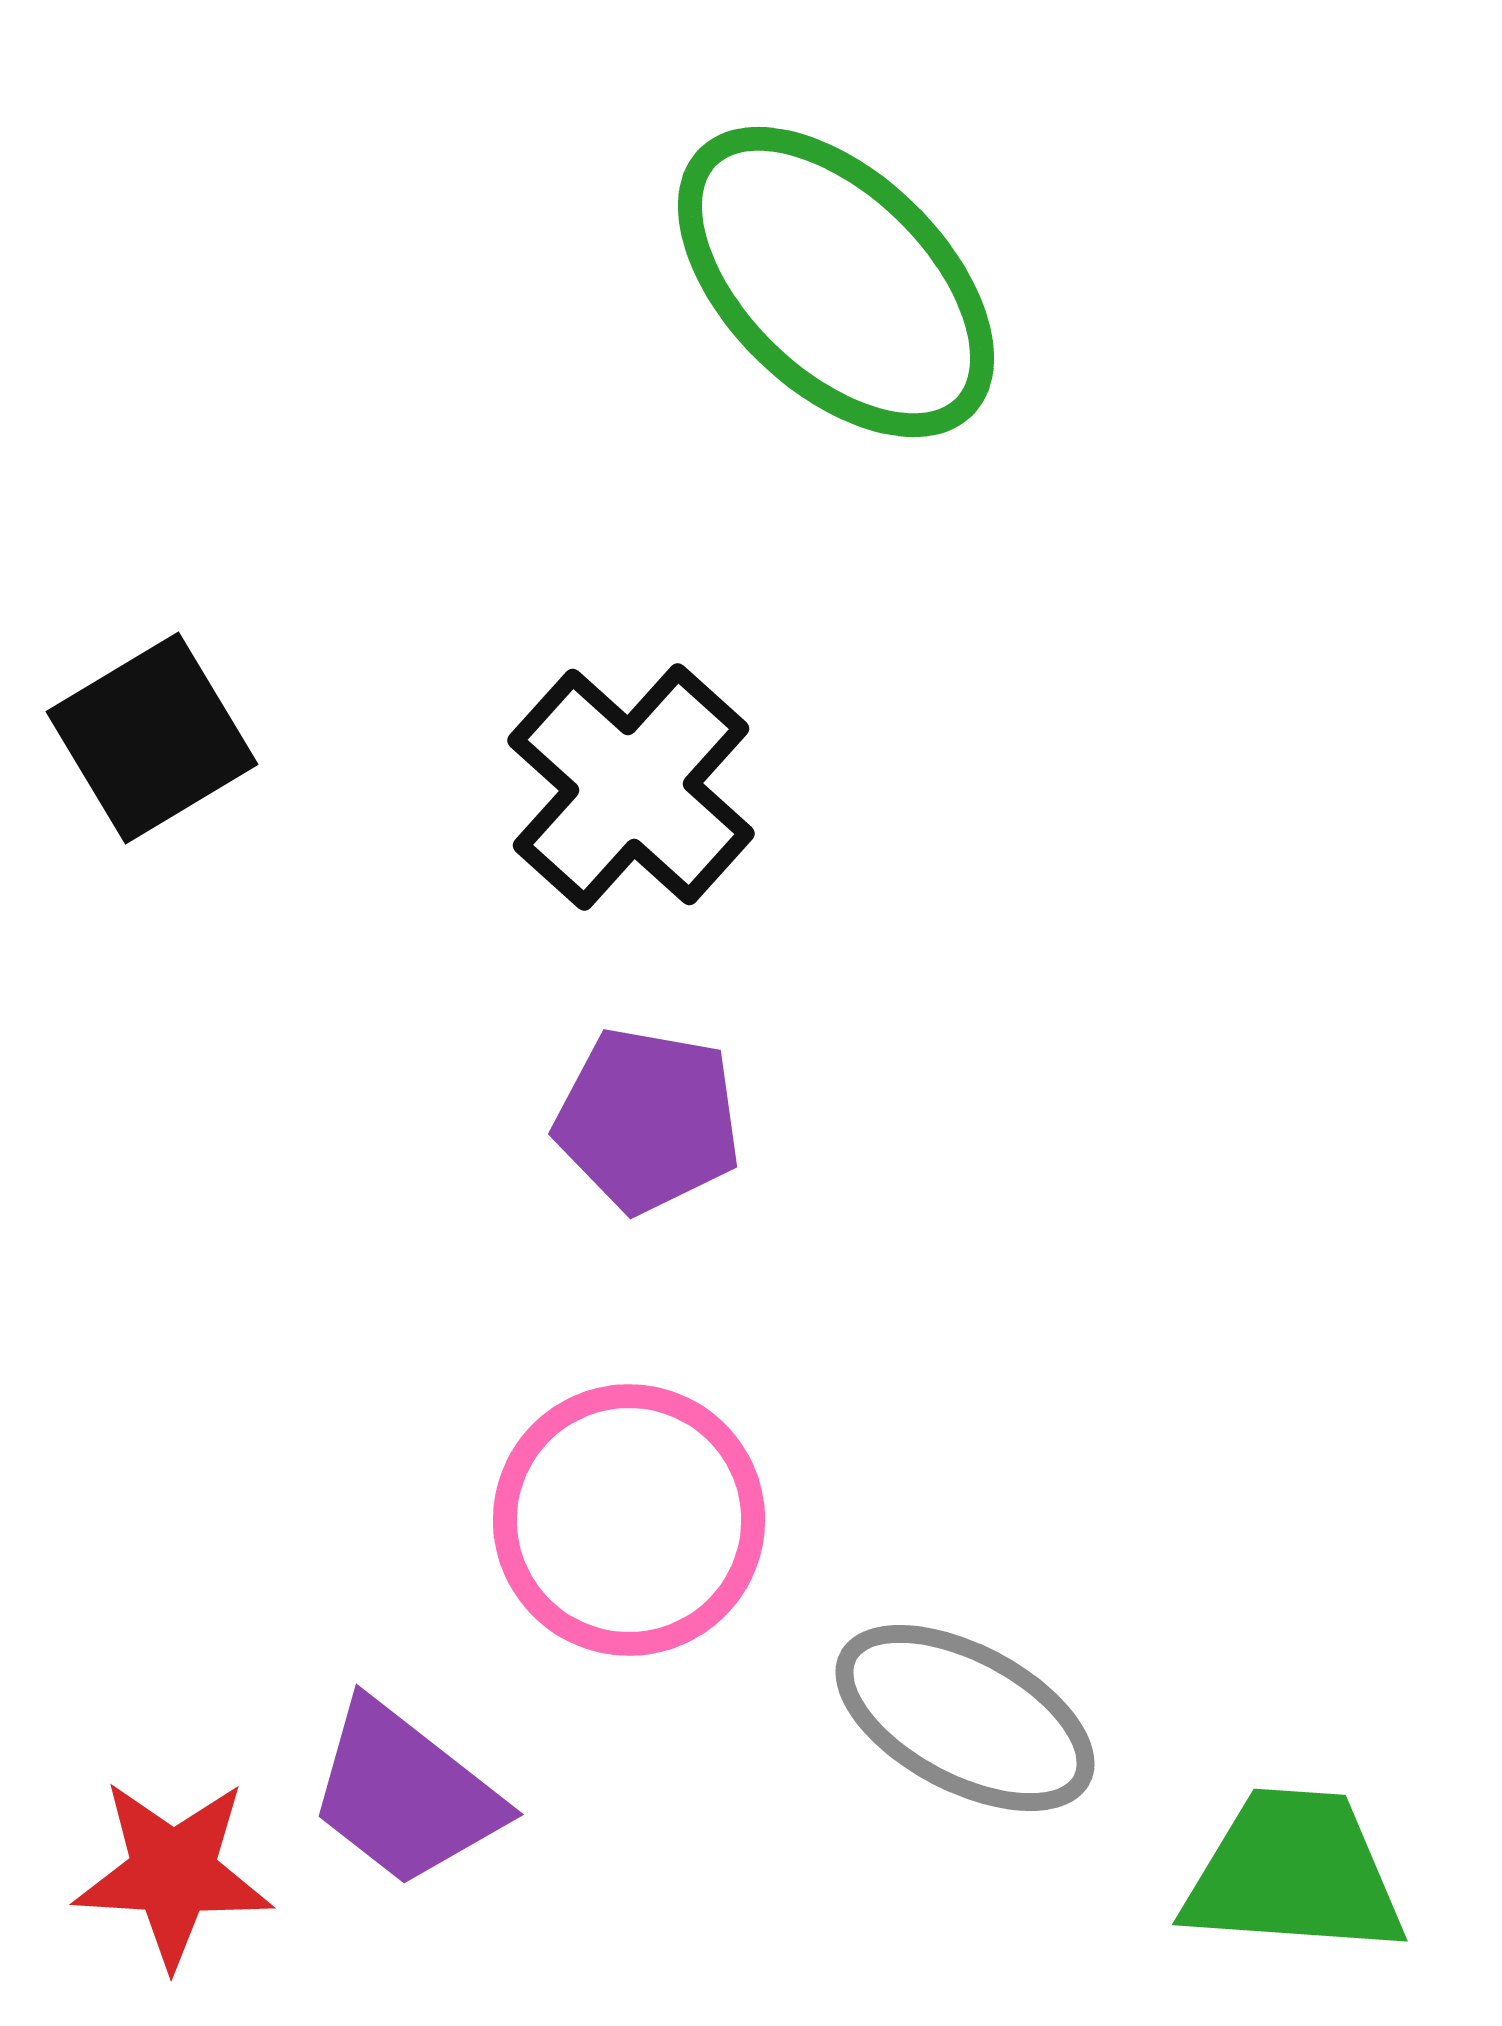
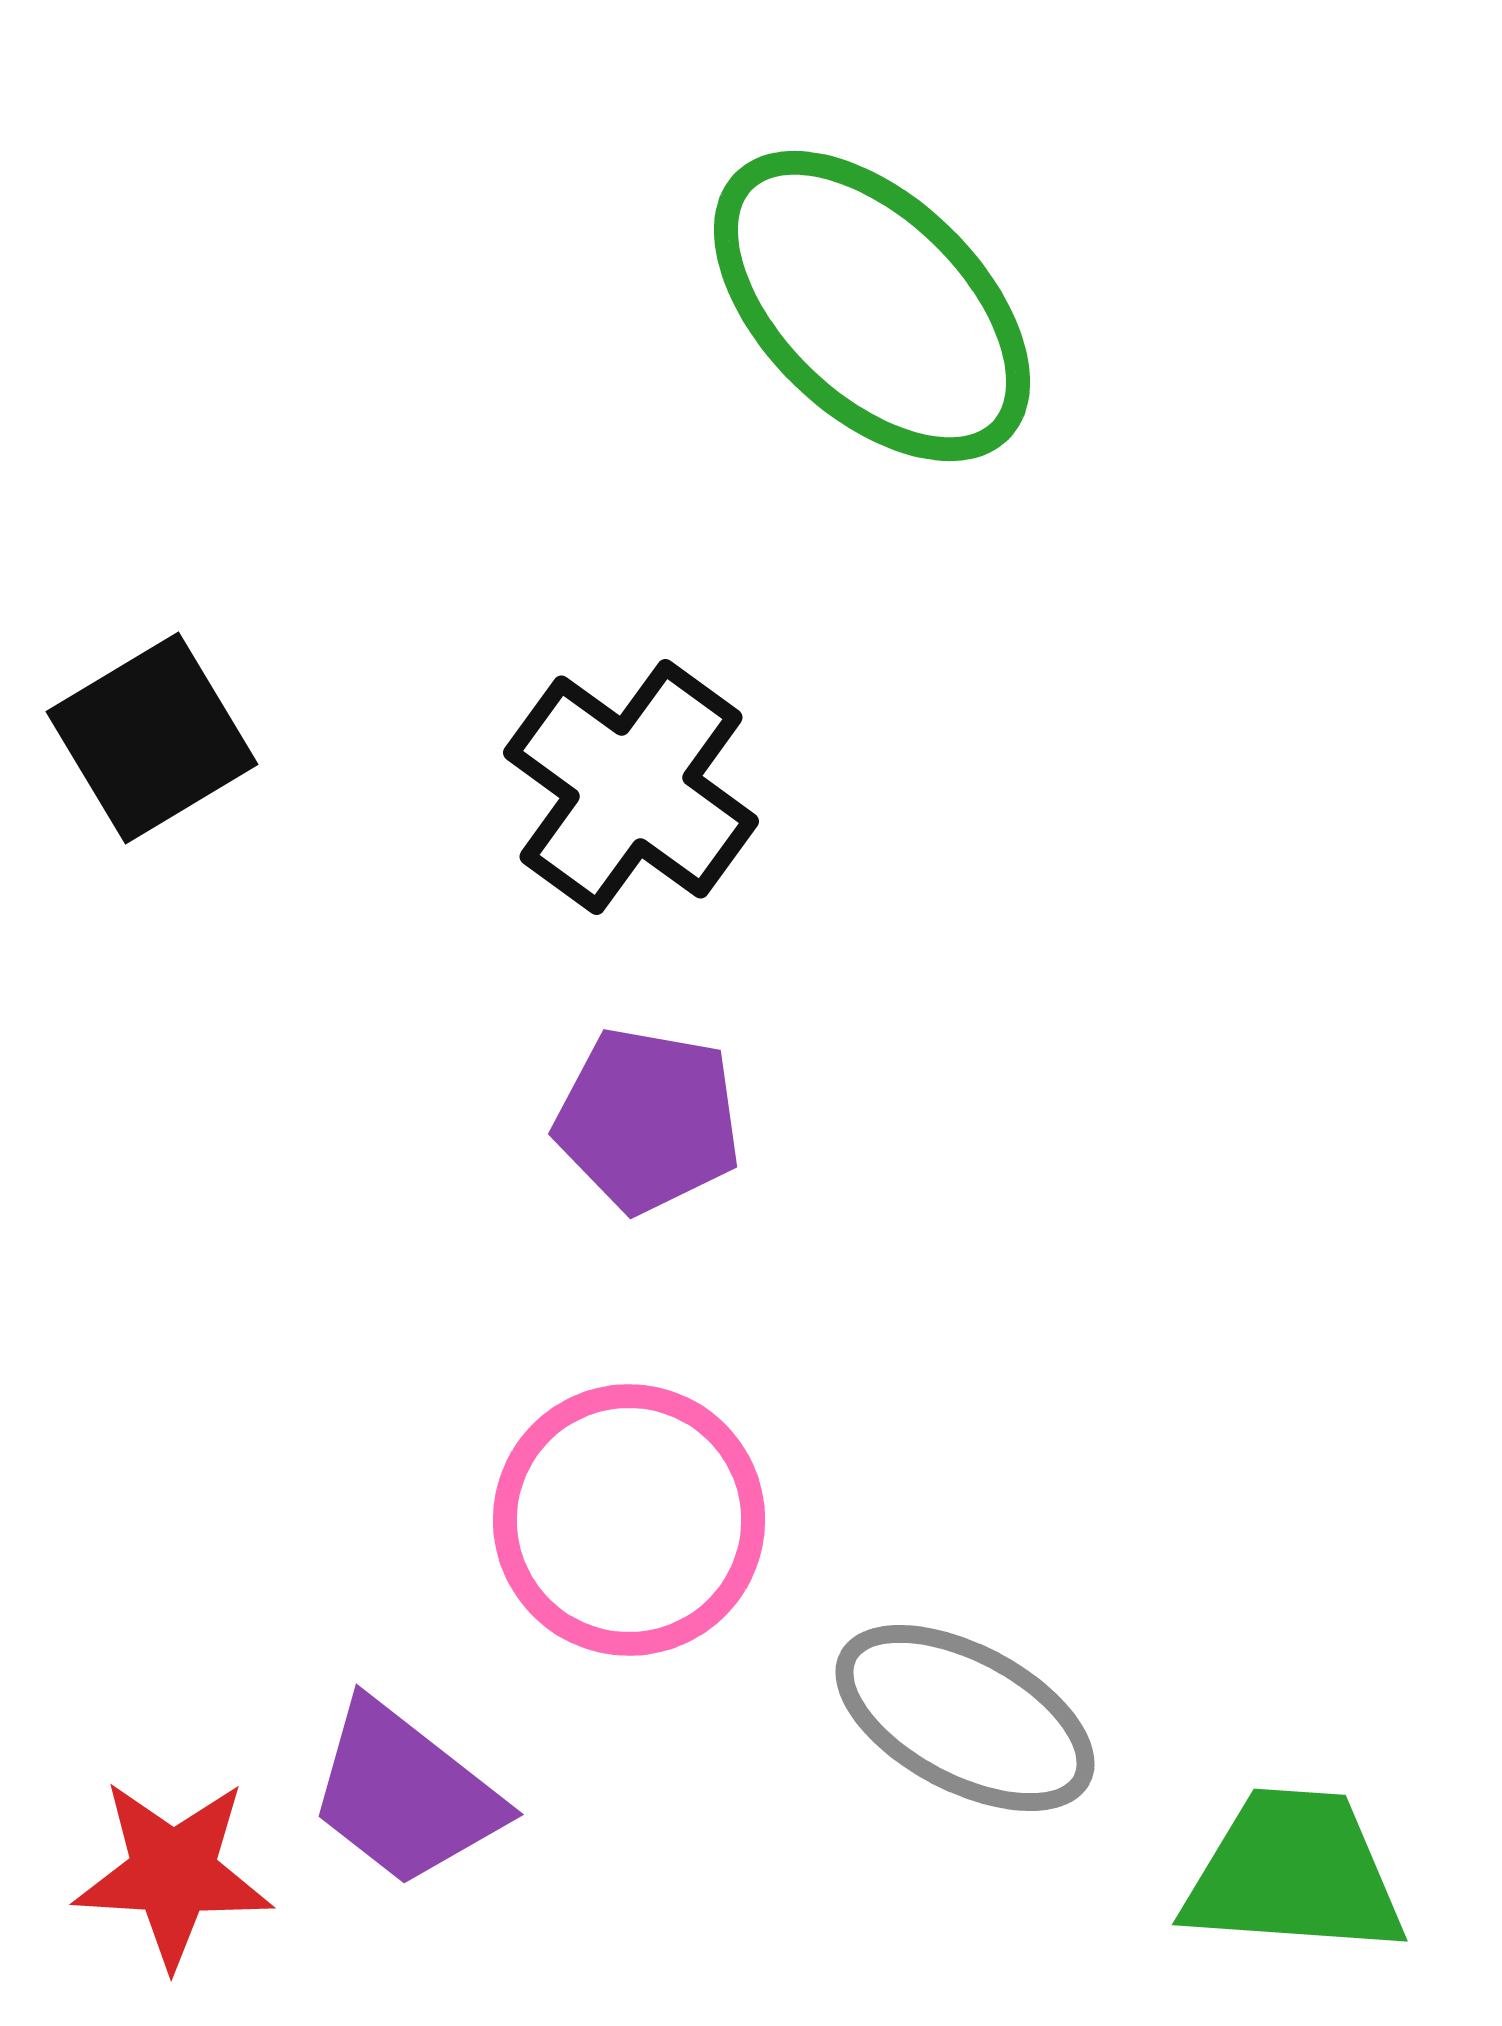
green ellipse: moved 36 px right, 24 px down
black cross: rotated 6 degrees counterclockwise
